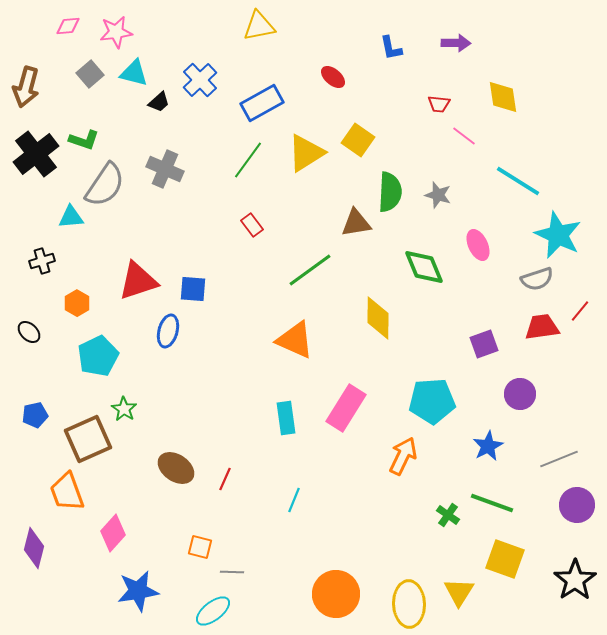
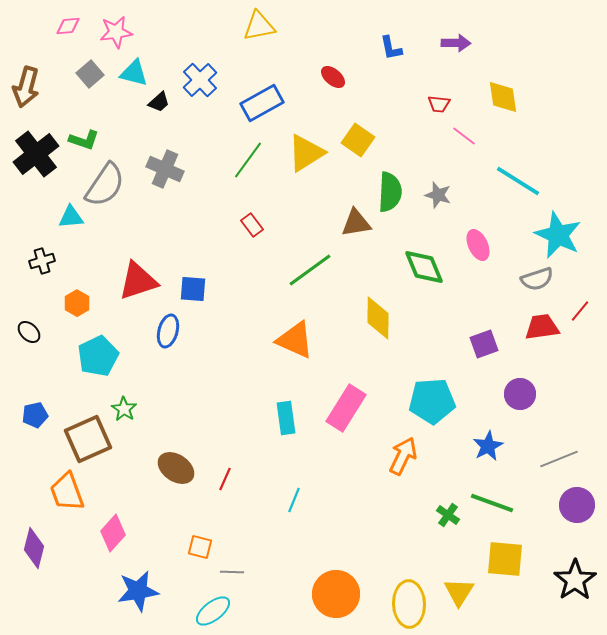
yellow square at (505, 559): rotated 15 degrees counterclockwise
